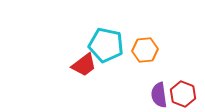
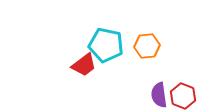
orange hexagon: moved 2 px right, 4 px up
red hexagon: moved 2 px down
